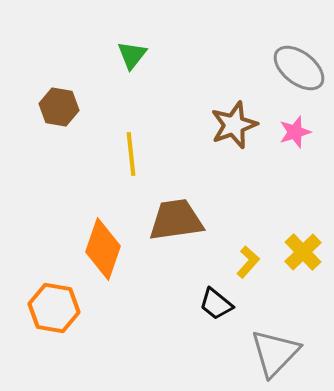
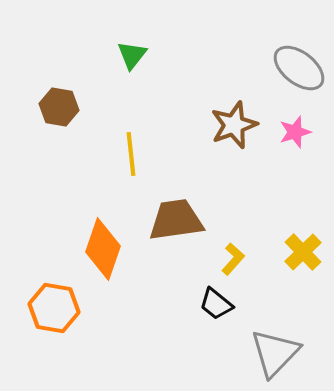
yellow L-shape: moved 15 px left, 3 px up
